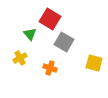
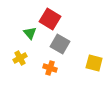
green triangle: moved 1 px up
gray square: moved 4 px left, 2 px down
